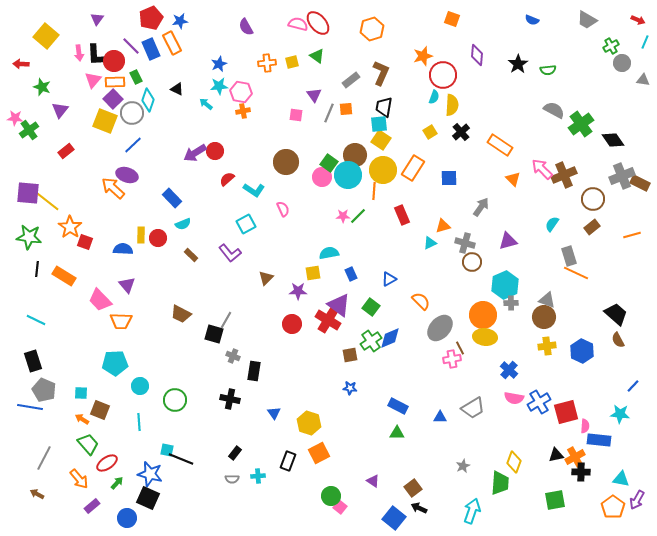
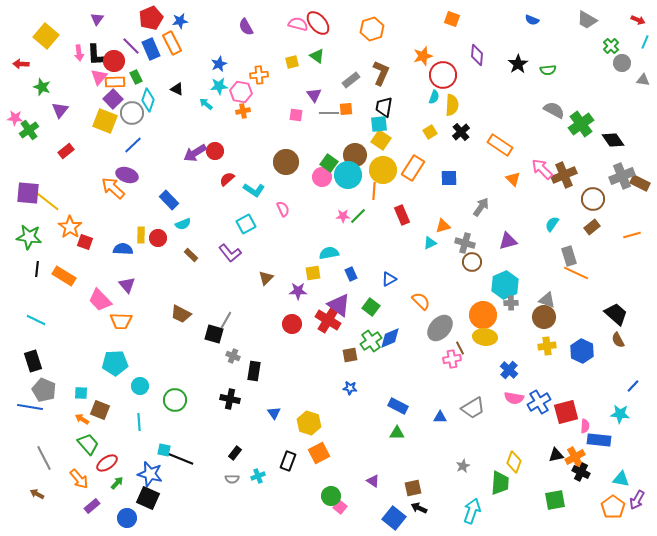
green cross at (611, 46): rotated 14 degrees counterclockwise
orange cross at (267, 63): moved 8 px left, 12 px down
pink triangle at (93, 80): moved 6 px right, 3 px up
gray line at (329, 113): rotated 66 degrees clockwise
blue rectangle at (172, 198): moved 3 px left, 2 px down
cyan square at (167, 450): moved 3 px left
gray line at (44, 458): rotated 55 degrees counterclockwise
black cross at (581, 472): rotated 24 degrees clockwise
cyan cross at (258, 476): rotated 16 degrees counterclockwise
brown square at (413, 488): rotated 24 degrees clockwise
